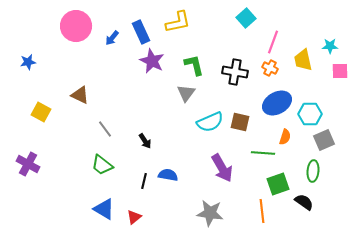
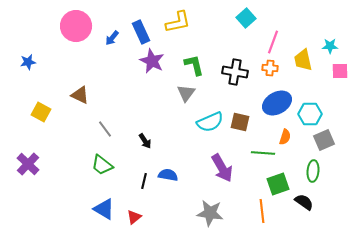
orange cross: rotated 21 degrees counterclockwise
purple cross: rotated 15 degrees clockwise
